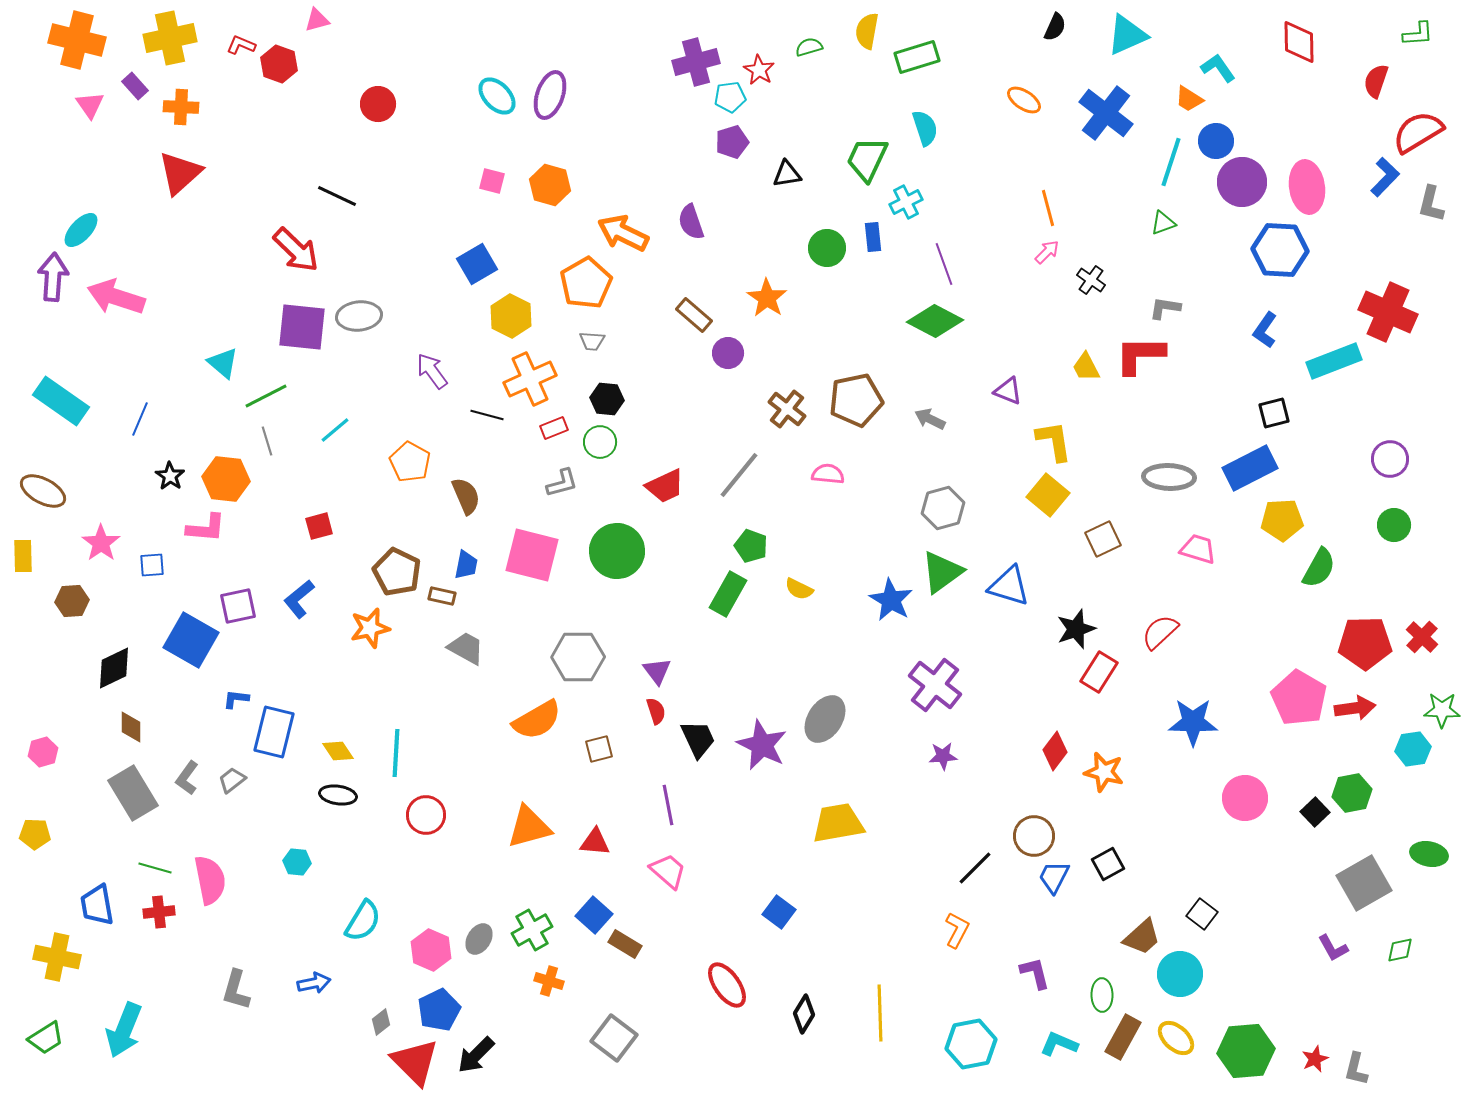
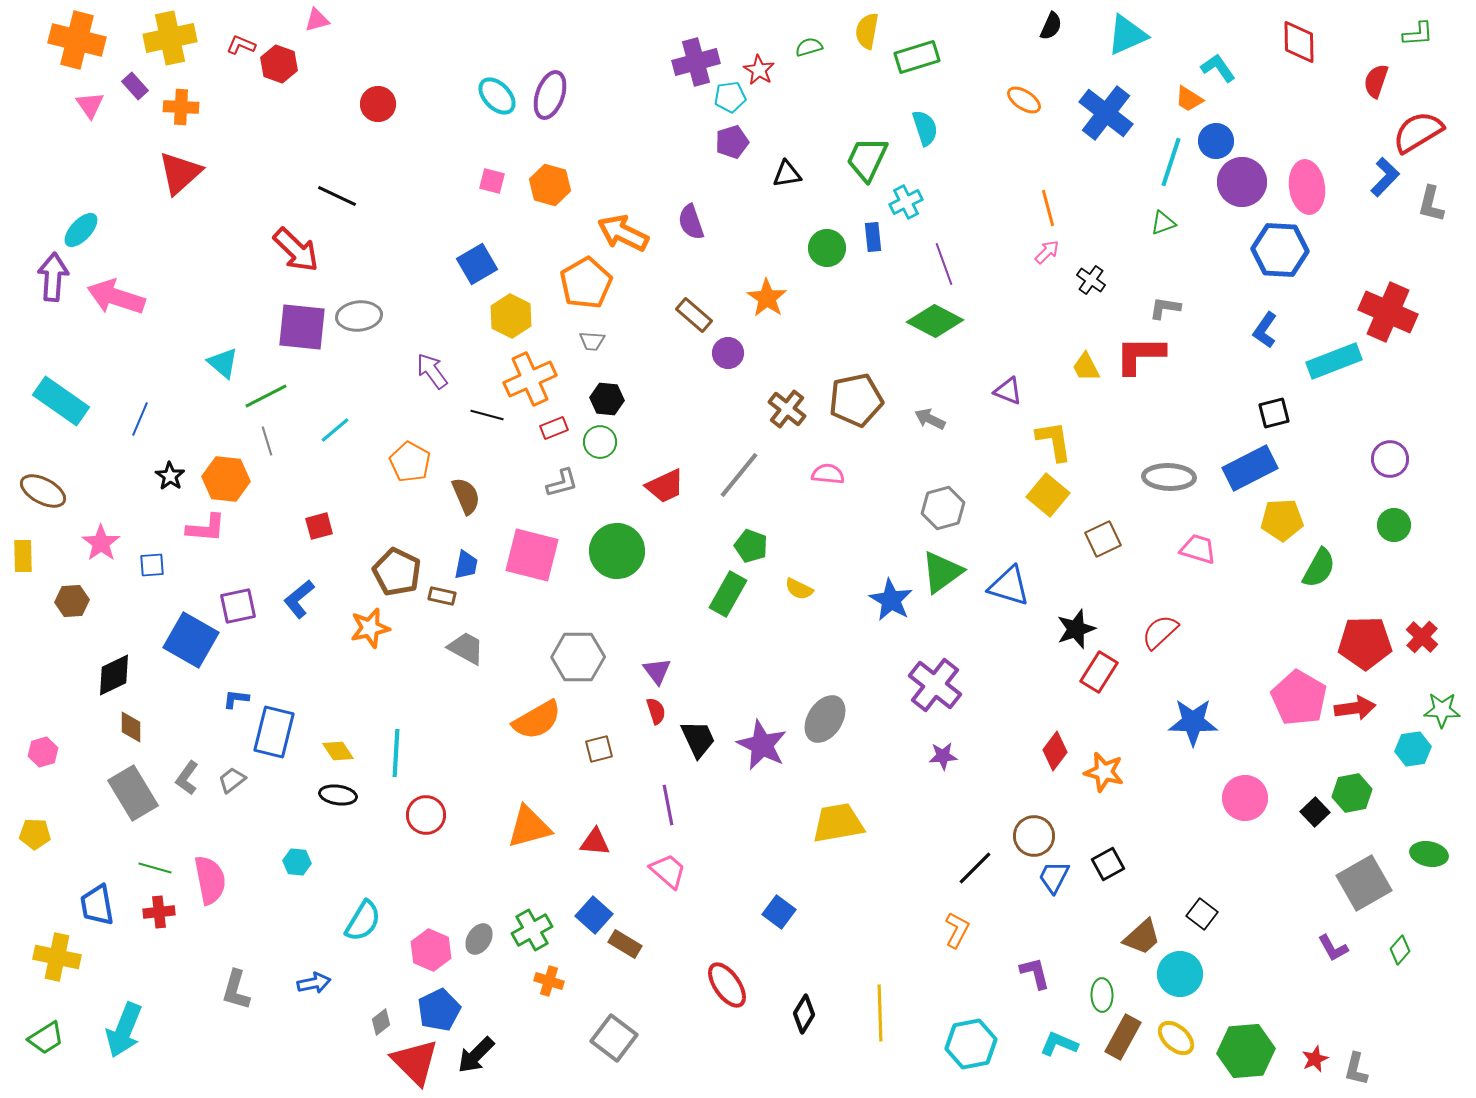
black semicircle at (1055, 27): moved 4 px left, 1 px up
black diamond at (114, 668): moved 7 px down
green diamond at (1400, 950): rotated 36 degrees counterclockwise
